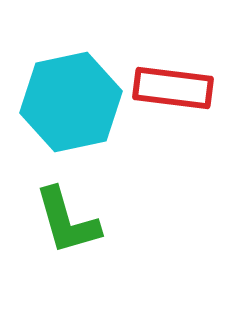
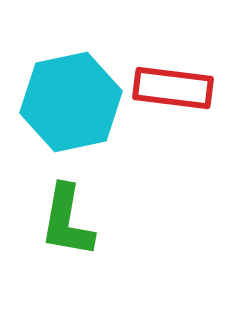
green L-shape: rotated 26 degrees clockwise
